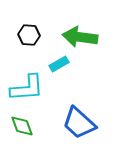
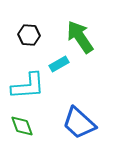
green arrow: rotated 48 degrees clockwise
cyan L-shape: moved 1 px right, 2 px up
